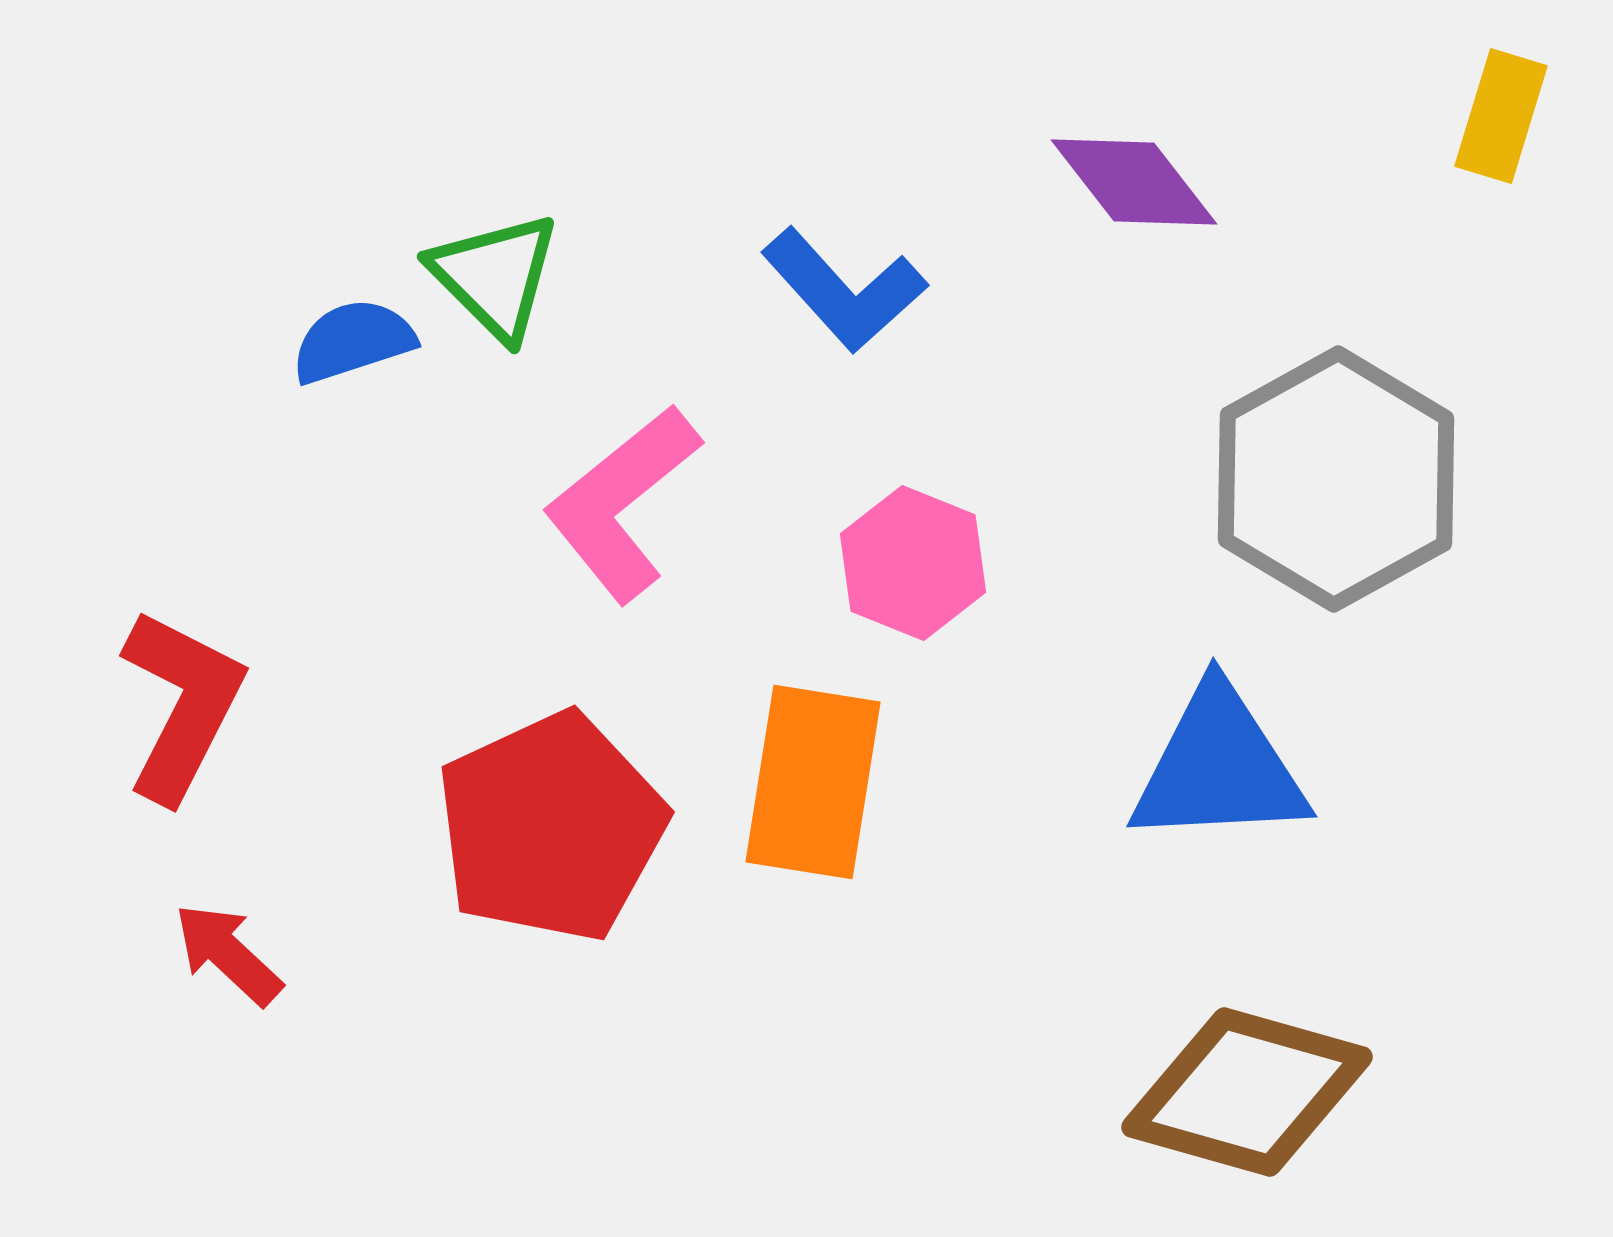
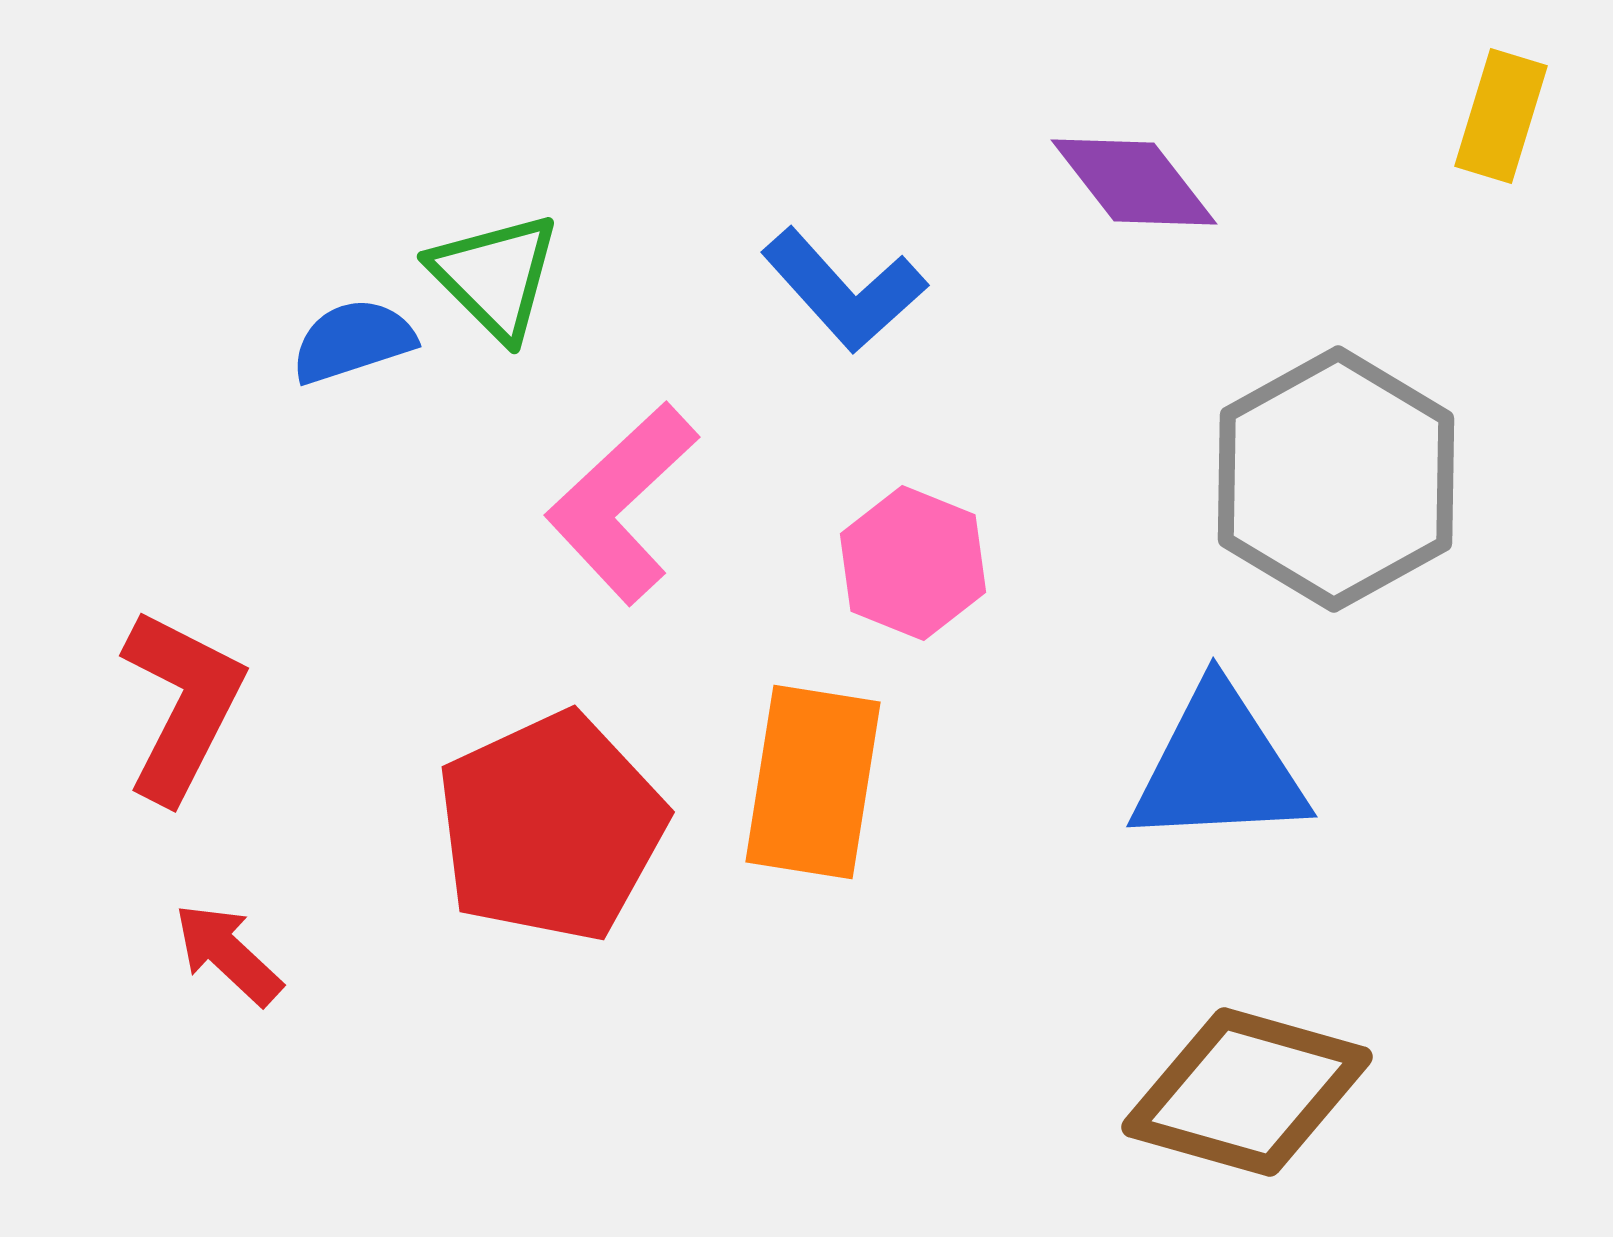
pink L-shape: rotated 4 degrees counterclockwise
